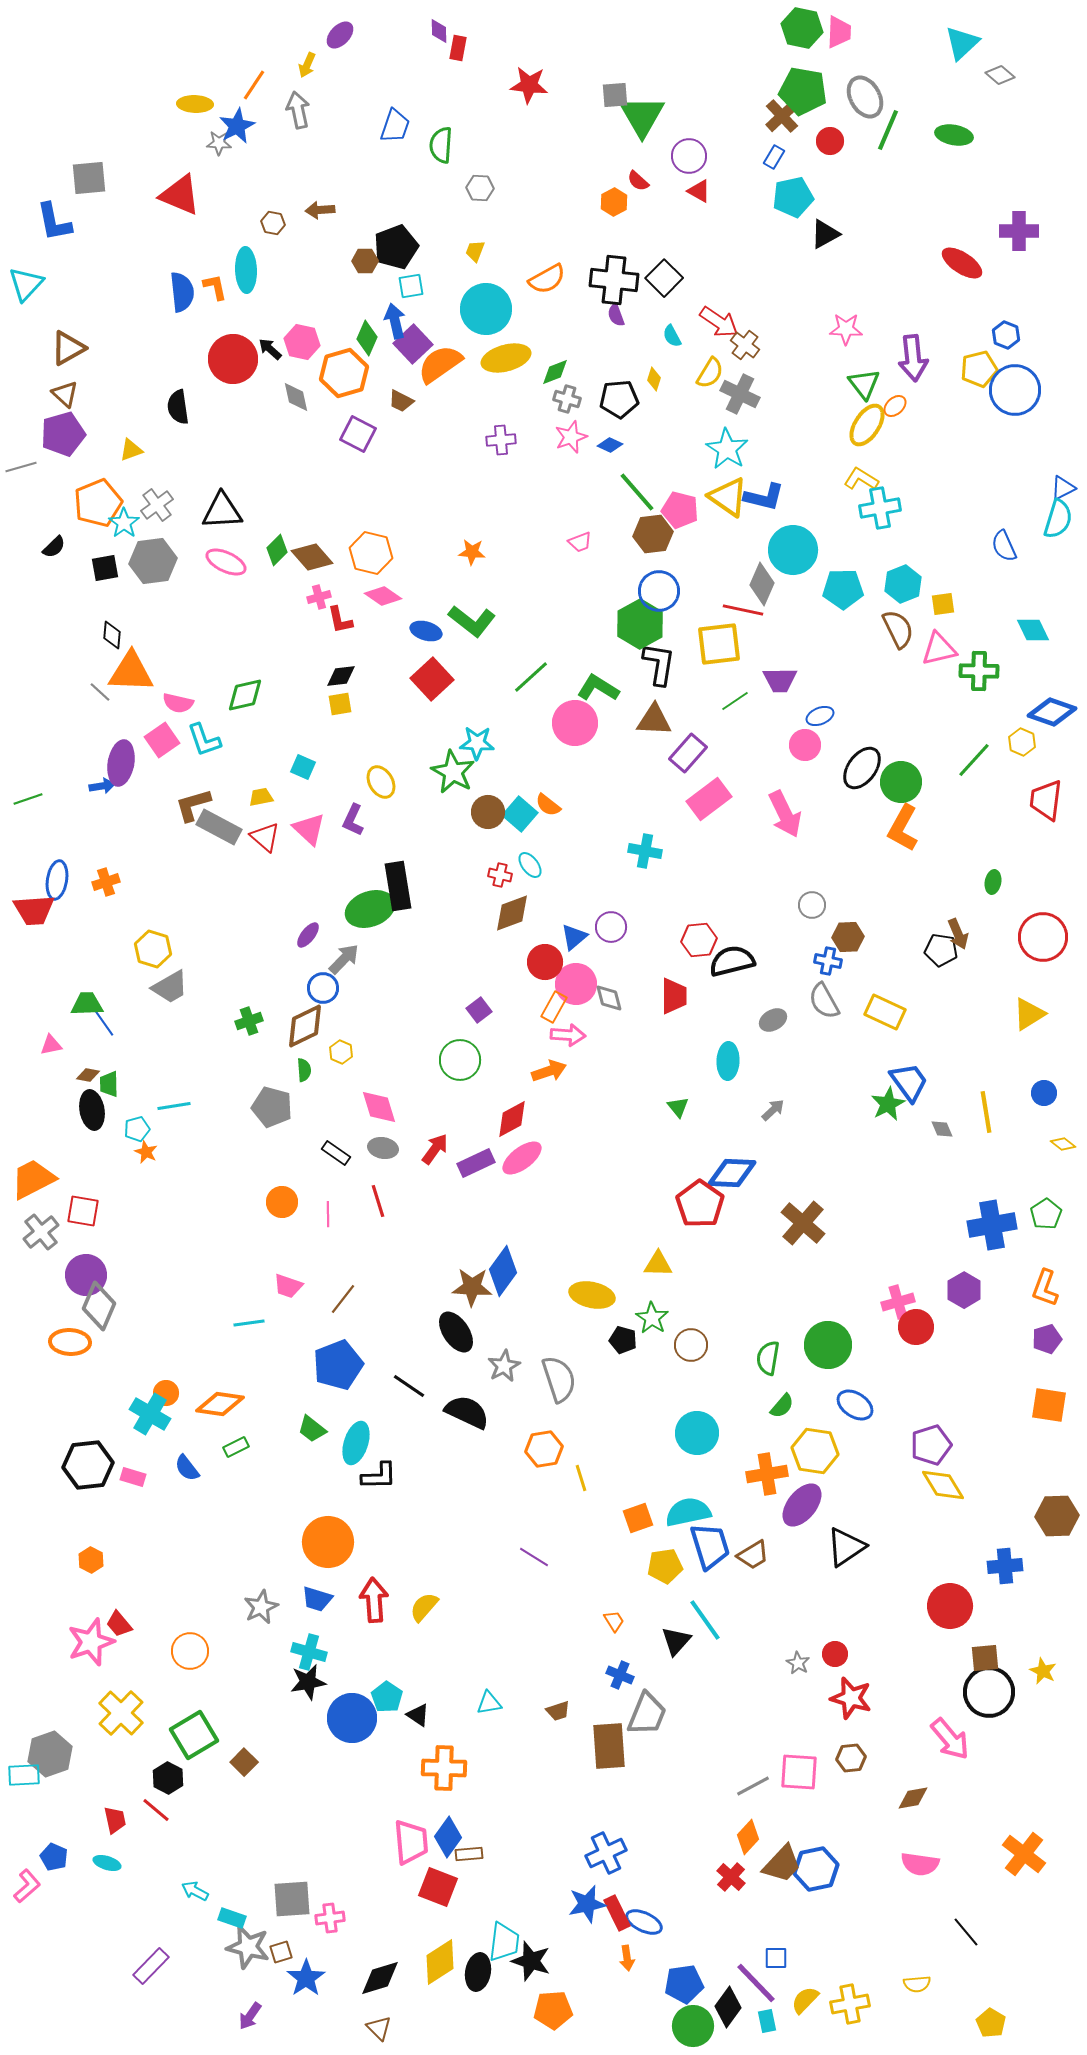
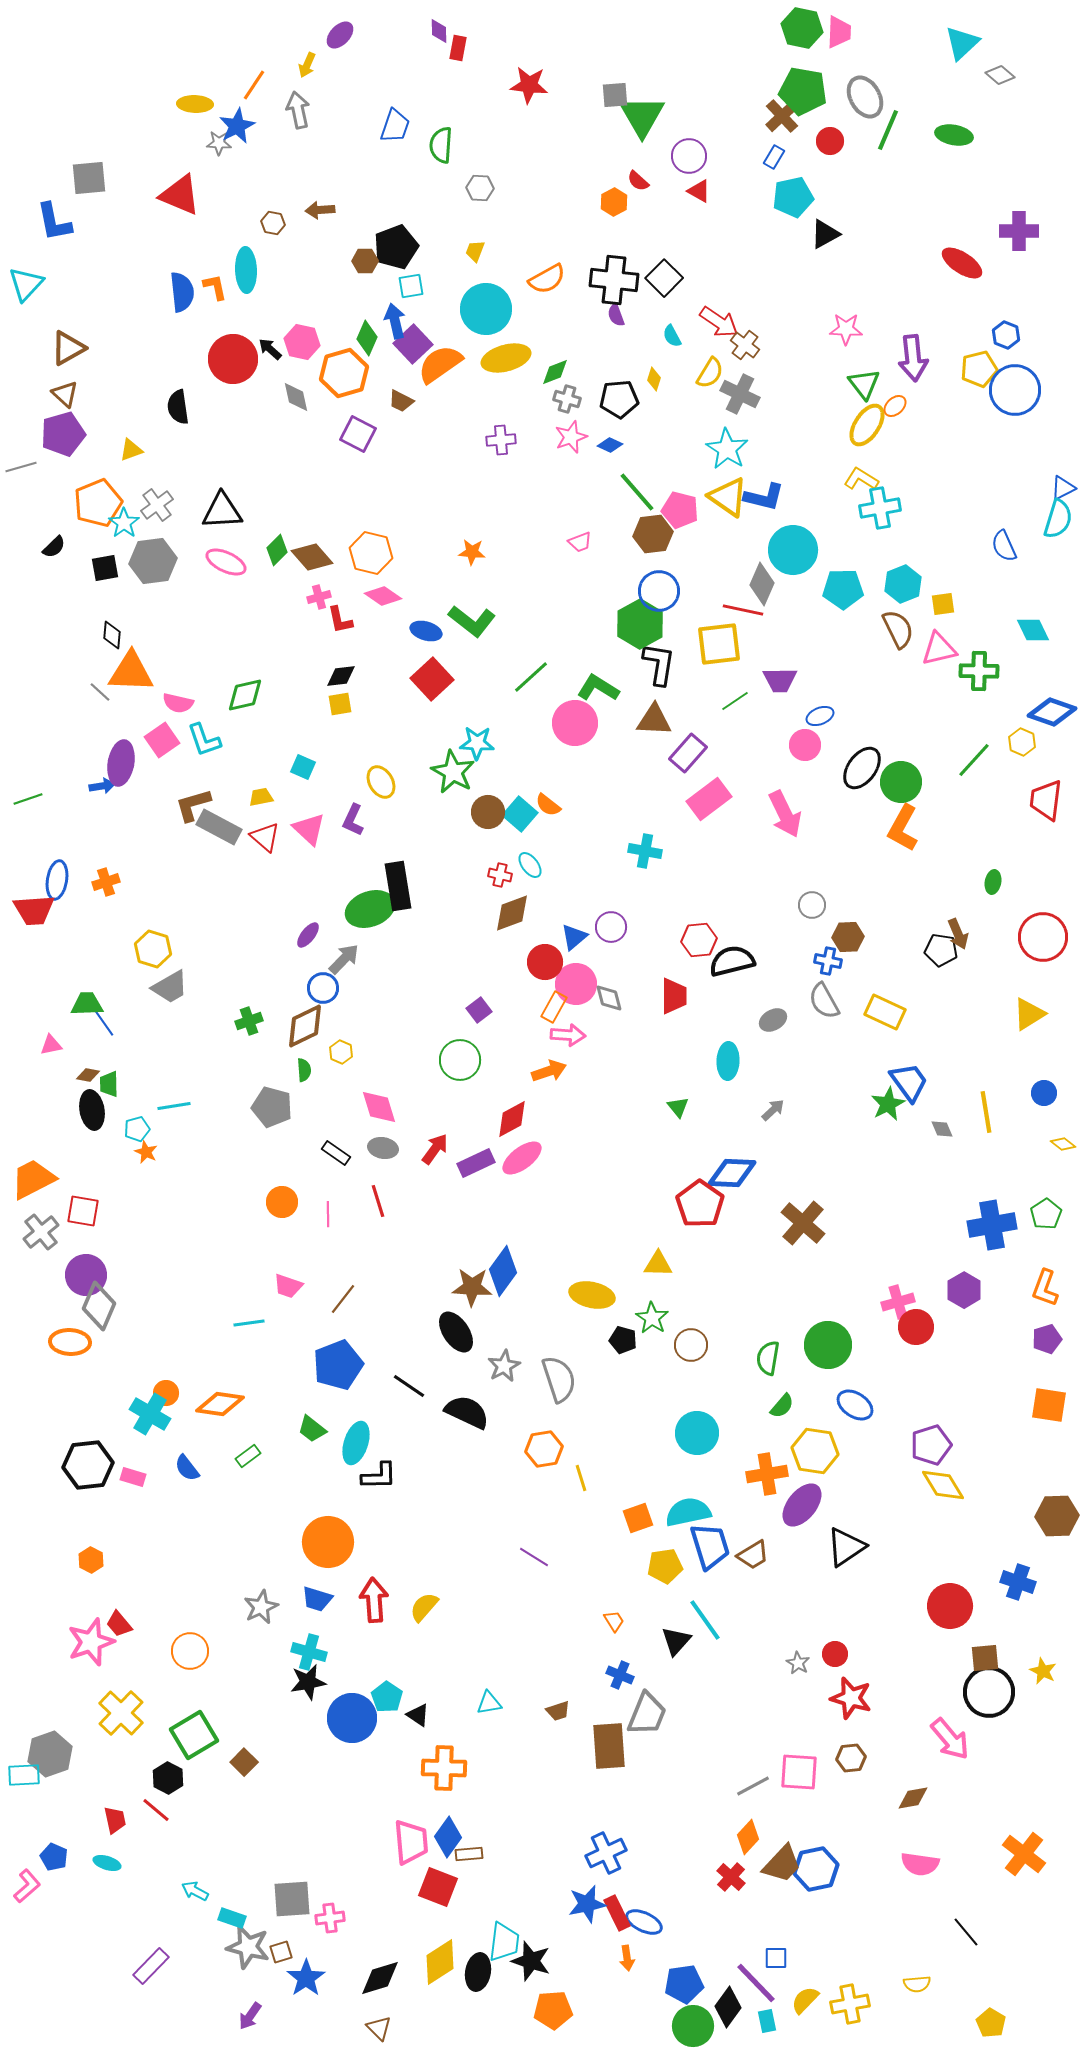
green rectangle at (236, 1447): moved 12 px right, 9 px down; rotated 10 degrees counterclockwise
blue cross at (1005, 1566): moved 13 px right, 16 px down; rotated 24 degrees clockwise
